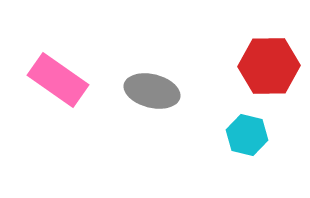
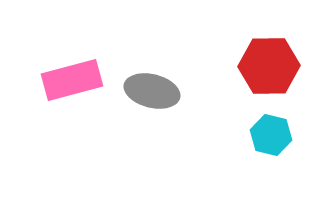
pink rectangle: moved 14 px right; rotated 50 degrees counterclockwise
cyan hexagon: moved 24 px right
